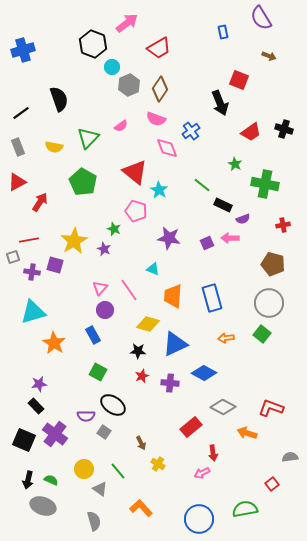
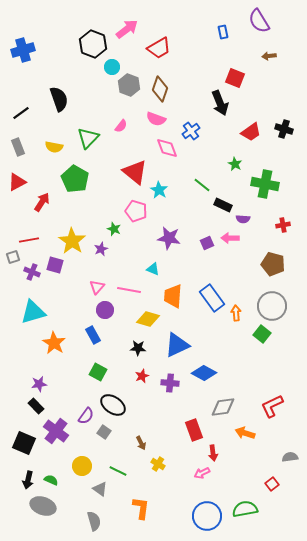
purple semicircle at (261, 18): moved 2 px left, 3 px down
pink arrow at (127, 23): moved 6 px down
brown arrow at (269, 56): rotated 152 degrees clockwise
red square at (239, 80): moved 4 px left, 2 px up
gray hexagon at (129, 85): rotated 15 degrees counterclockwise
brown diamond at (160, 89): rotated 15 degrees counterclockwise
pink semicircle at (121, 126): rotated 16 degrees counterclockwise
green pentagon at (83, 182): moved 8 px left, 3 px up
red arrow at (40, 202): moved 2 px right
purple semicircle at (243, 219): rotated 24 degrees clockwise
yellow star at (74, 241): moved 2 px left; rotated 8 degrees counterclockwise
purple star at (104, 249): moved 3 px left; rotated 24 degrees clockwise
purple cross at (32, 272): rotated 14 degrees clockwise
pink triangle at (100, 288): moved 3 px left, 1 px up
pink line at (129, 290): rotated 45 degrees counterclockwise
blue rectangle at (212, 298): rotated 20 degrees counterclockwise
gray circle at (269, 303): moved 3 px right, 3 px down
yellow diamond at (148, 324): moved 5 px up
orange arrow at (226, 338): moved 10 px right, 25 px up; rotated 91 degrees clockwise
blue triangle at (175, 344): moved 2 px right, 1 px down
black star at (138, 351): moved 3 px up
gray diamond at (223, 407): rotated 35 degrees counterclockwise
red L-shape at (271, 408): moved 1 px right, 2 px up; rotated 45 degrees counterclockwise
purple semicircle at (86, 416): rotated 54 degrees counterclockwise
red rectangle at (191, 427): moved 3 px right, 3 px down; rotated 70 degrees counterclockwise
orange arrow at (247, 433): moved 2 px left
purple cross at (55, 434): moved 1 px right, 3 px up
black square at (24, 440): moved 3 px down
yellow circle at (84, 469): moved 2 px left, 3 px up
green line at (118, 471): rotated 24 degrees counterclockwise
orange L-shape at (141, 508): rotated 50 degrees clockwise
blue circle at (199, 519): moved 8 px right, 3 px up
